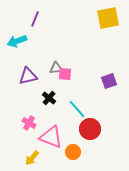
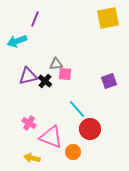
gray triangle: moved 4 px up
black cross: moved 4 px left, 17 px up
yellow arrow: rotated 63 degrees clockwise
